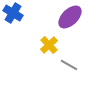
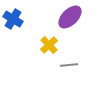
blue cross: moved 6 px down
gray line: rotated 36 degrees counterclockwise
